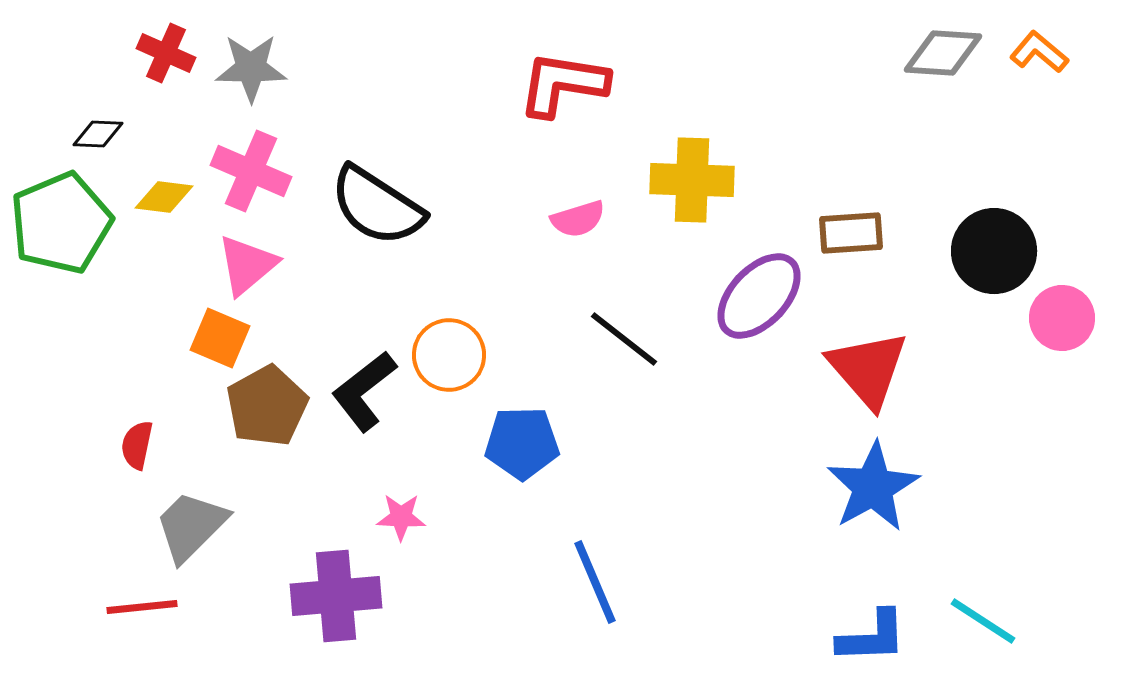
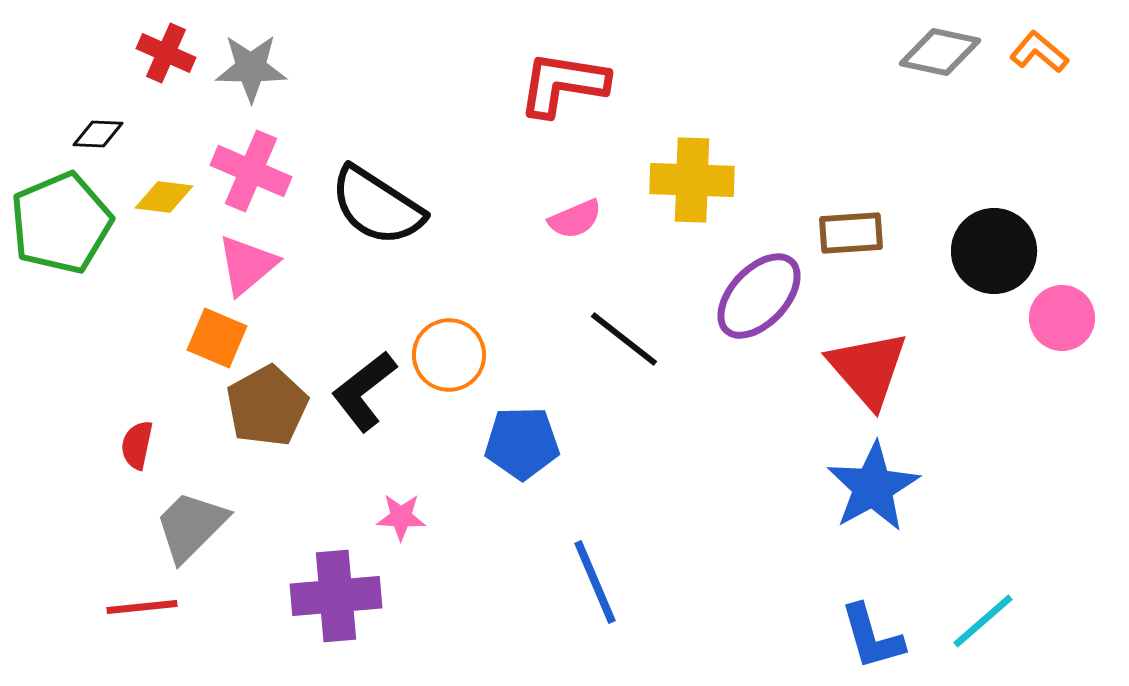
gray diamond: moved 3 px left, 1 px up; rotated 8 degrees clockwise
pink semicircle: moved 3 px left; rotated 6 degrees counterclockwise
orange square: moved 3 px left
cyan line: rotated 74 degrees counterclockwise
blue L-shape: rotated 76 degrees clockwise
